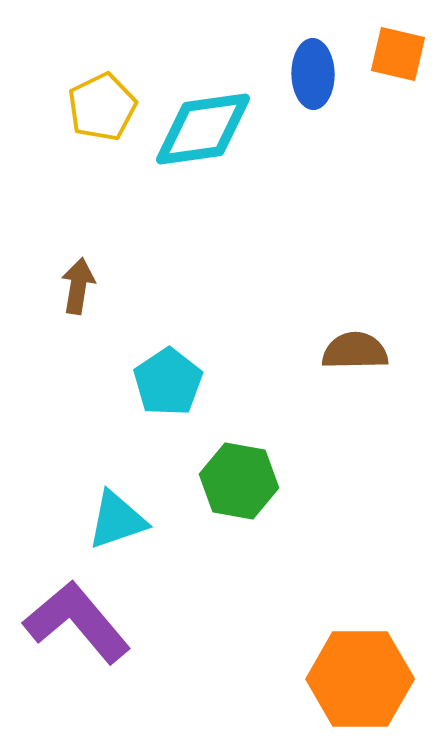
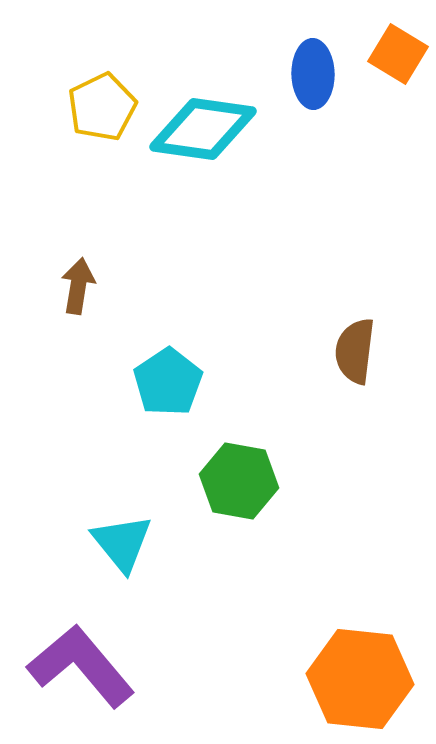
orange square: rotated 18 degrees clockwise
cyan diamond: rotated 16 degrees clockwise
brown semicircle: rotated 82 degrees counterclockwise
cyan triangle: moved 5 px right, 23 px down; rotated 50 degrees counterclockwise
purple L-shape: moved 4 px right, 44 px down
orange hexagon: rotated 6 degrees clockwise
